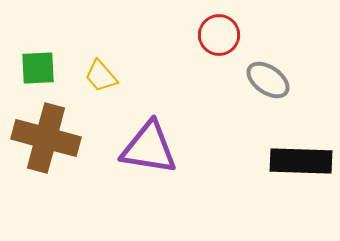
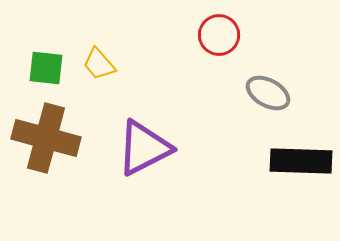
green square: moved 8 px right; rotated 9 degrees clockwise
yellow trapezoid: moved 2 px left, 12 px up
gray ellipse: moved 13 px down; rotated 6 degrees counterclockwise
purple triangle: moved 5 px left; rotated 36 degrees counterclockwise
